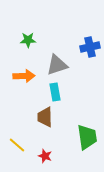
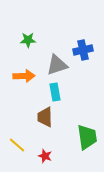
blue cross: moved 7 px left, 3 px down
